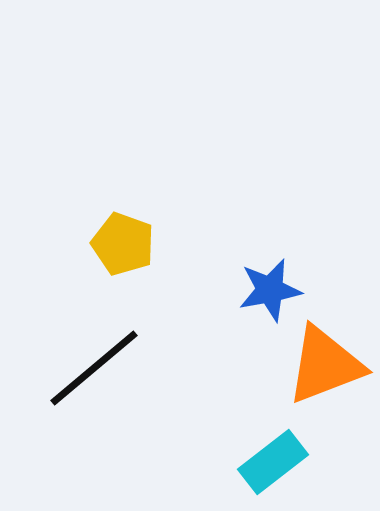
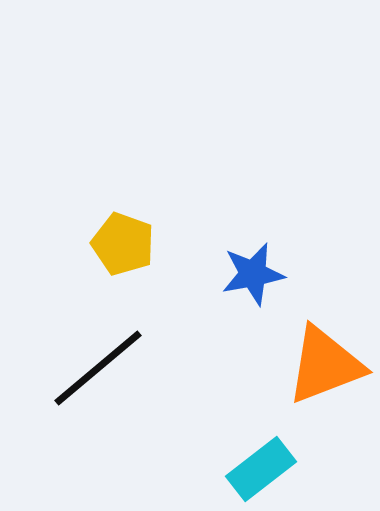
blue star: moved 17 px left, 16 px up
black line: moved 4 px right
cyan rectangle: moved 12 px left, 7 px down
